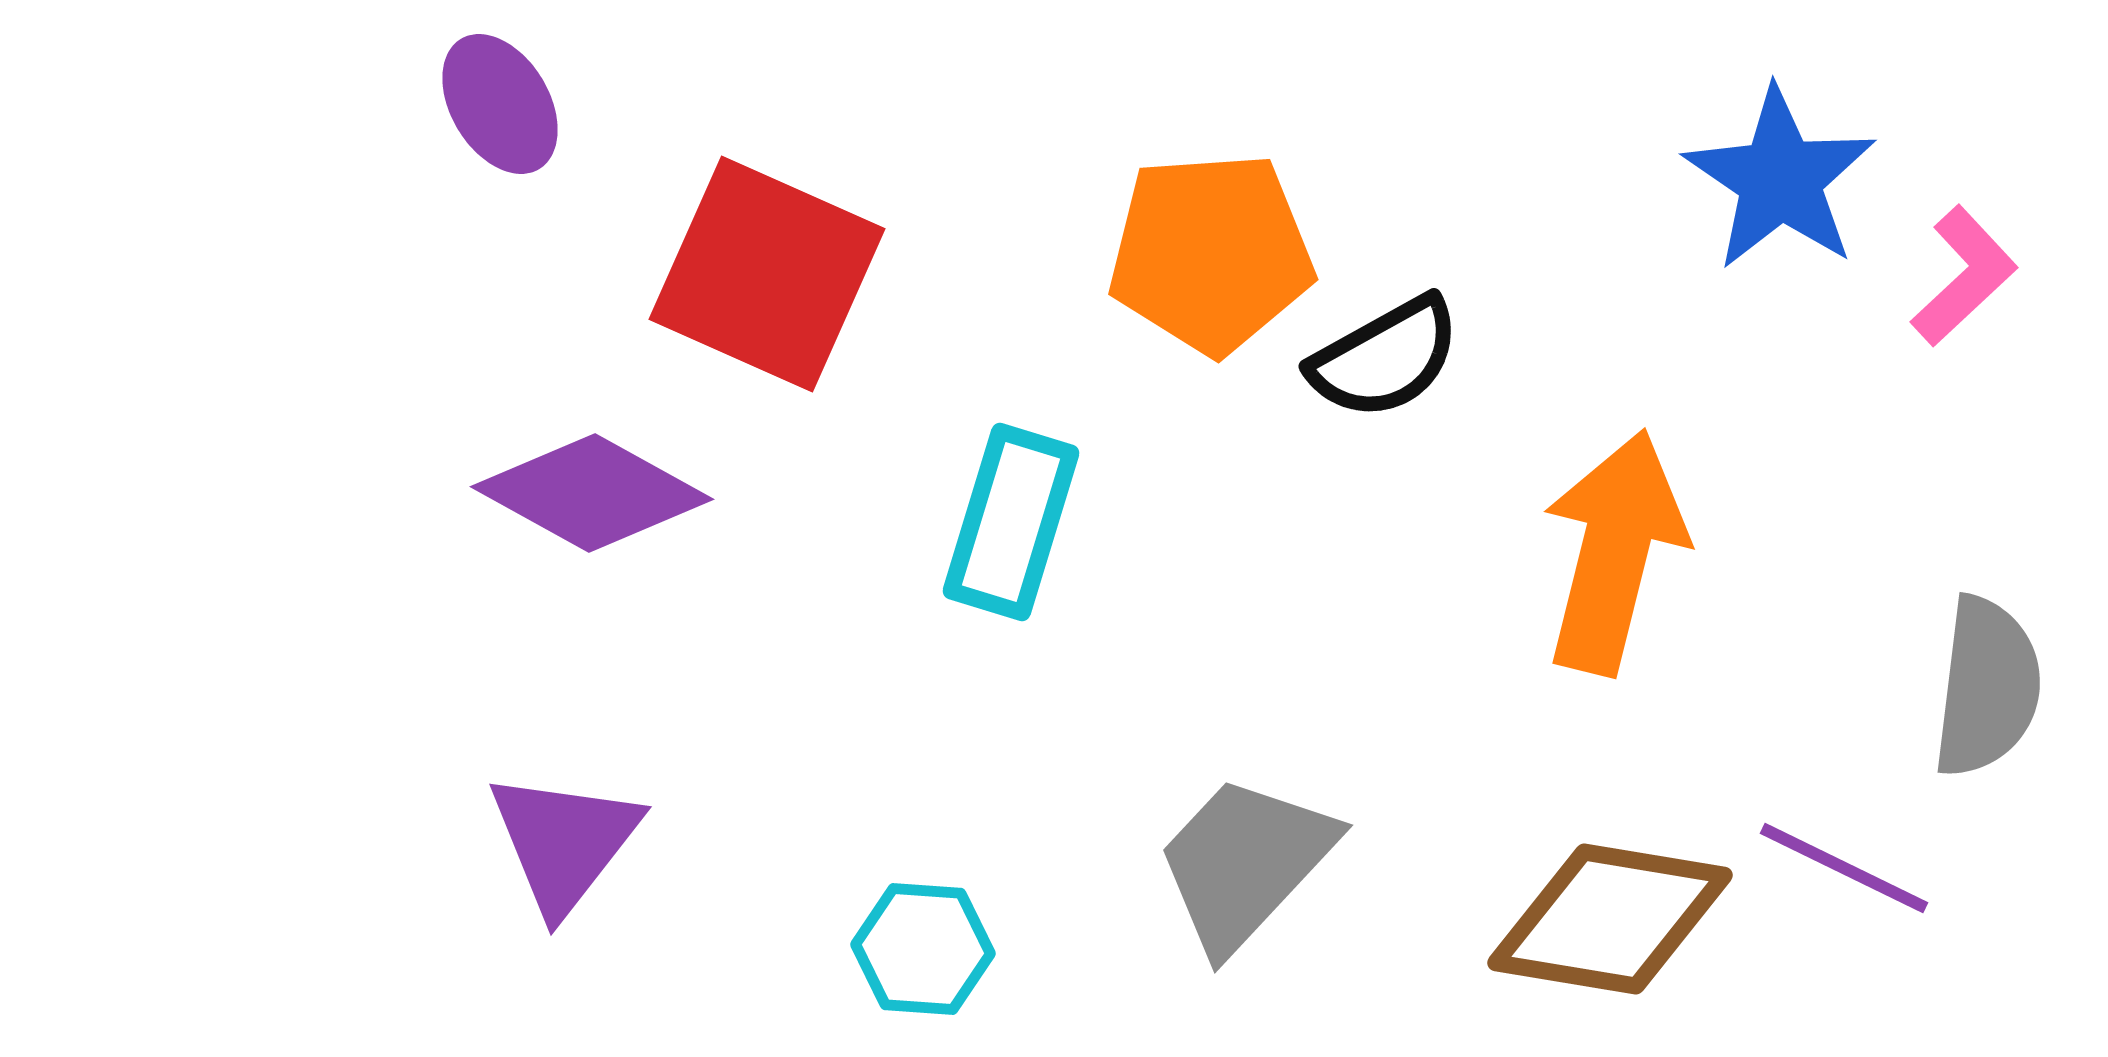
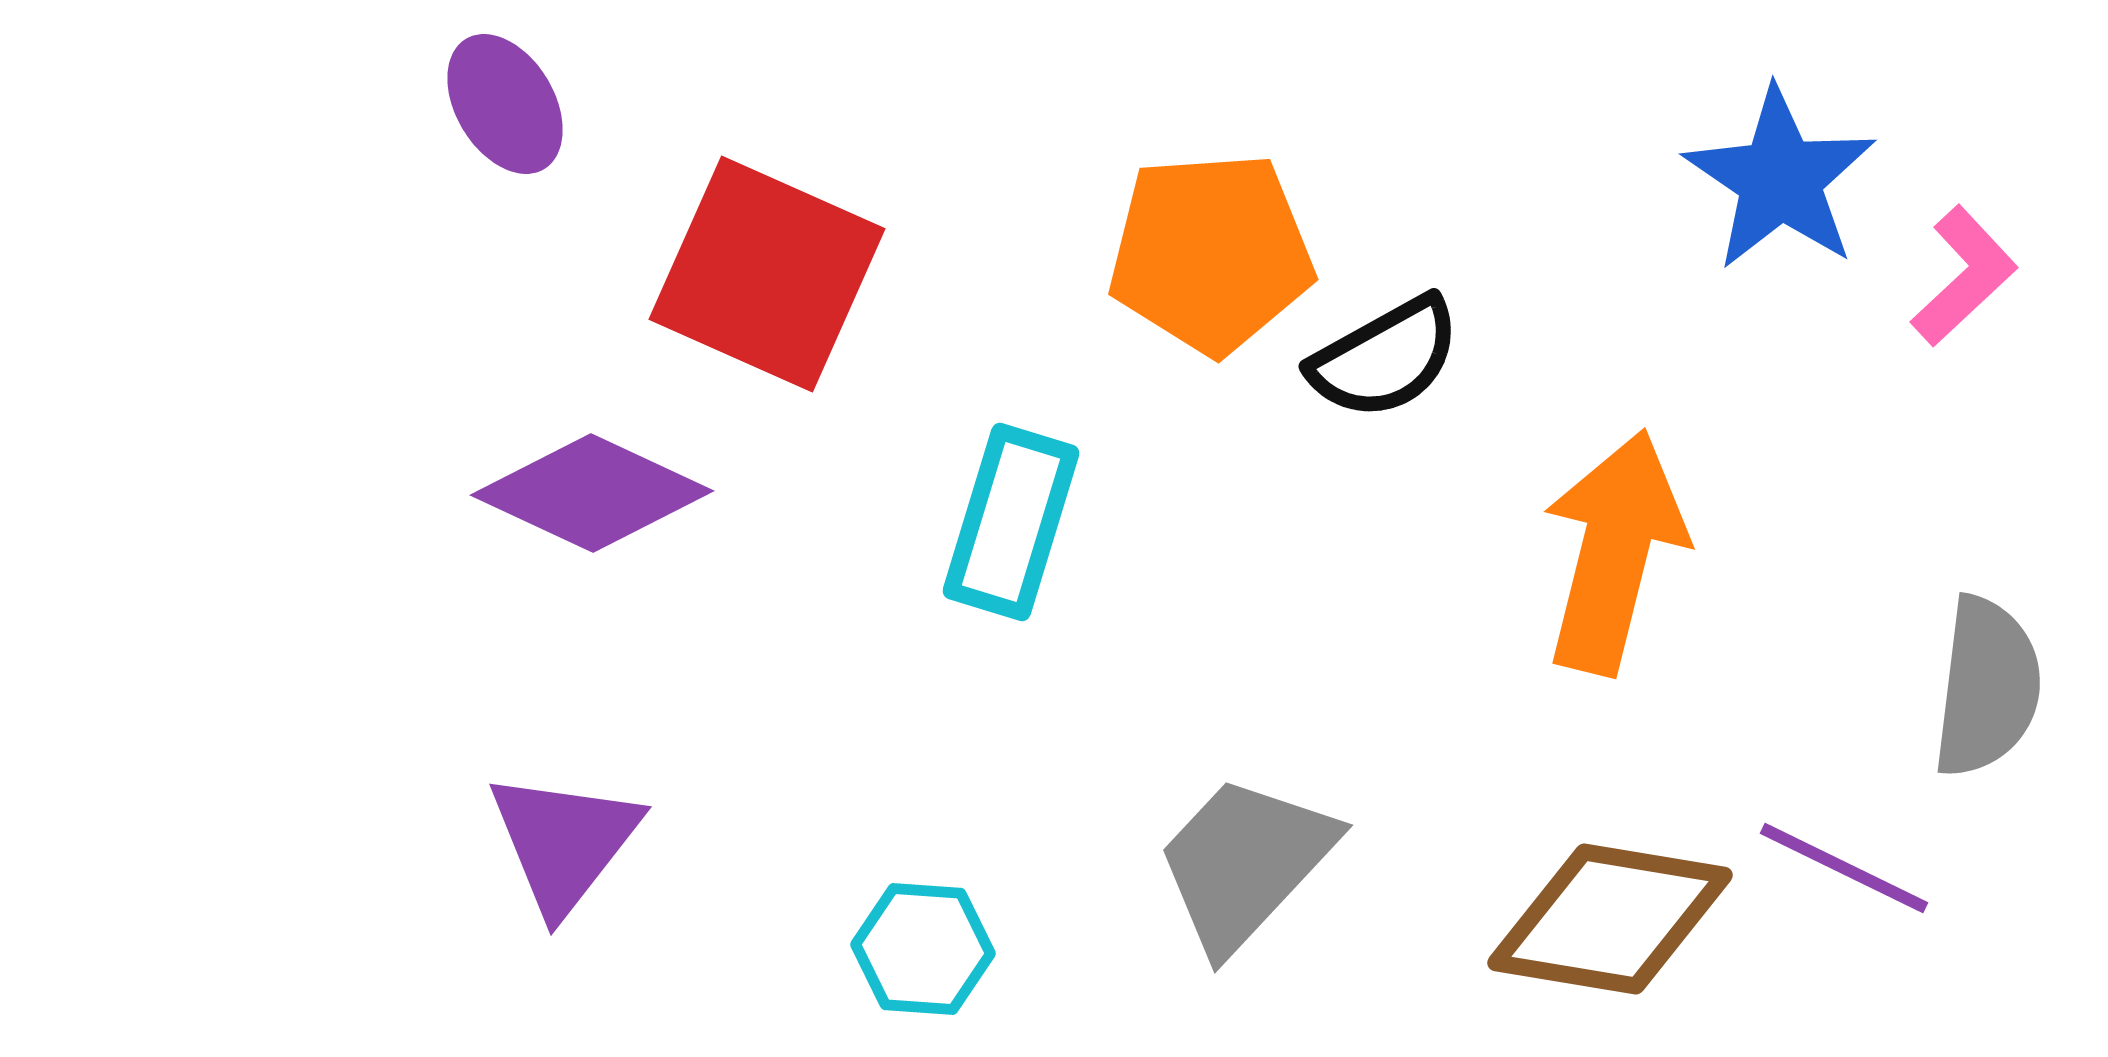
purple ellipse: moved 5 px right
purple diamond: rotated 4 degrees counterclockwise
